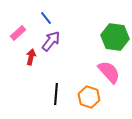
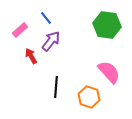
pink rectangle: moved 2 px right, 3 px up
green hexagon: moved 8 px left, 12 px up
red arrow: moved 1 px up; rotated 42 degrees counterclockwise
black line: moved 7 px up
